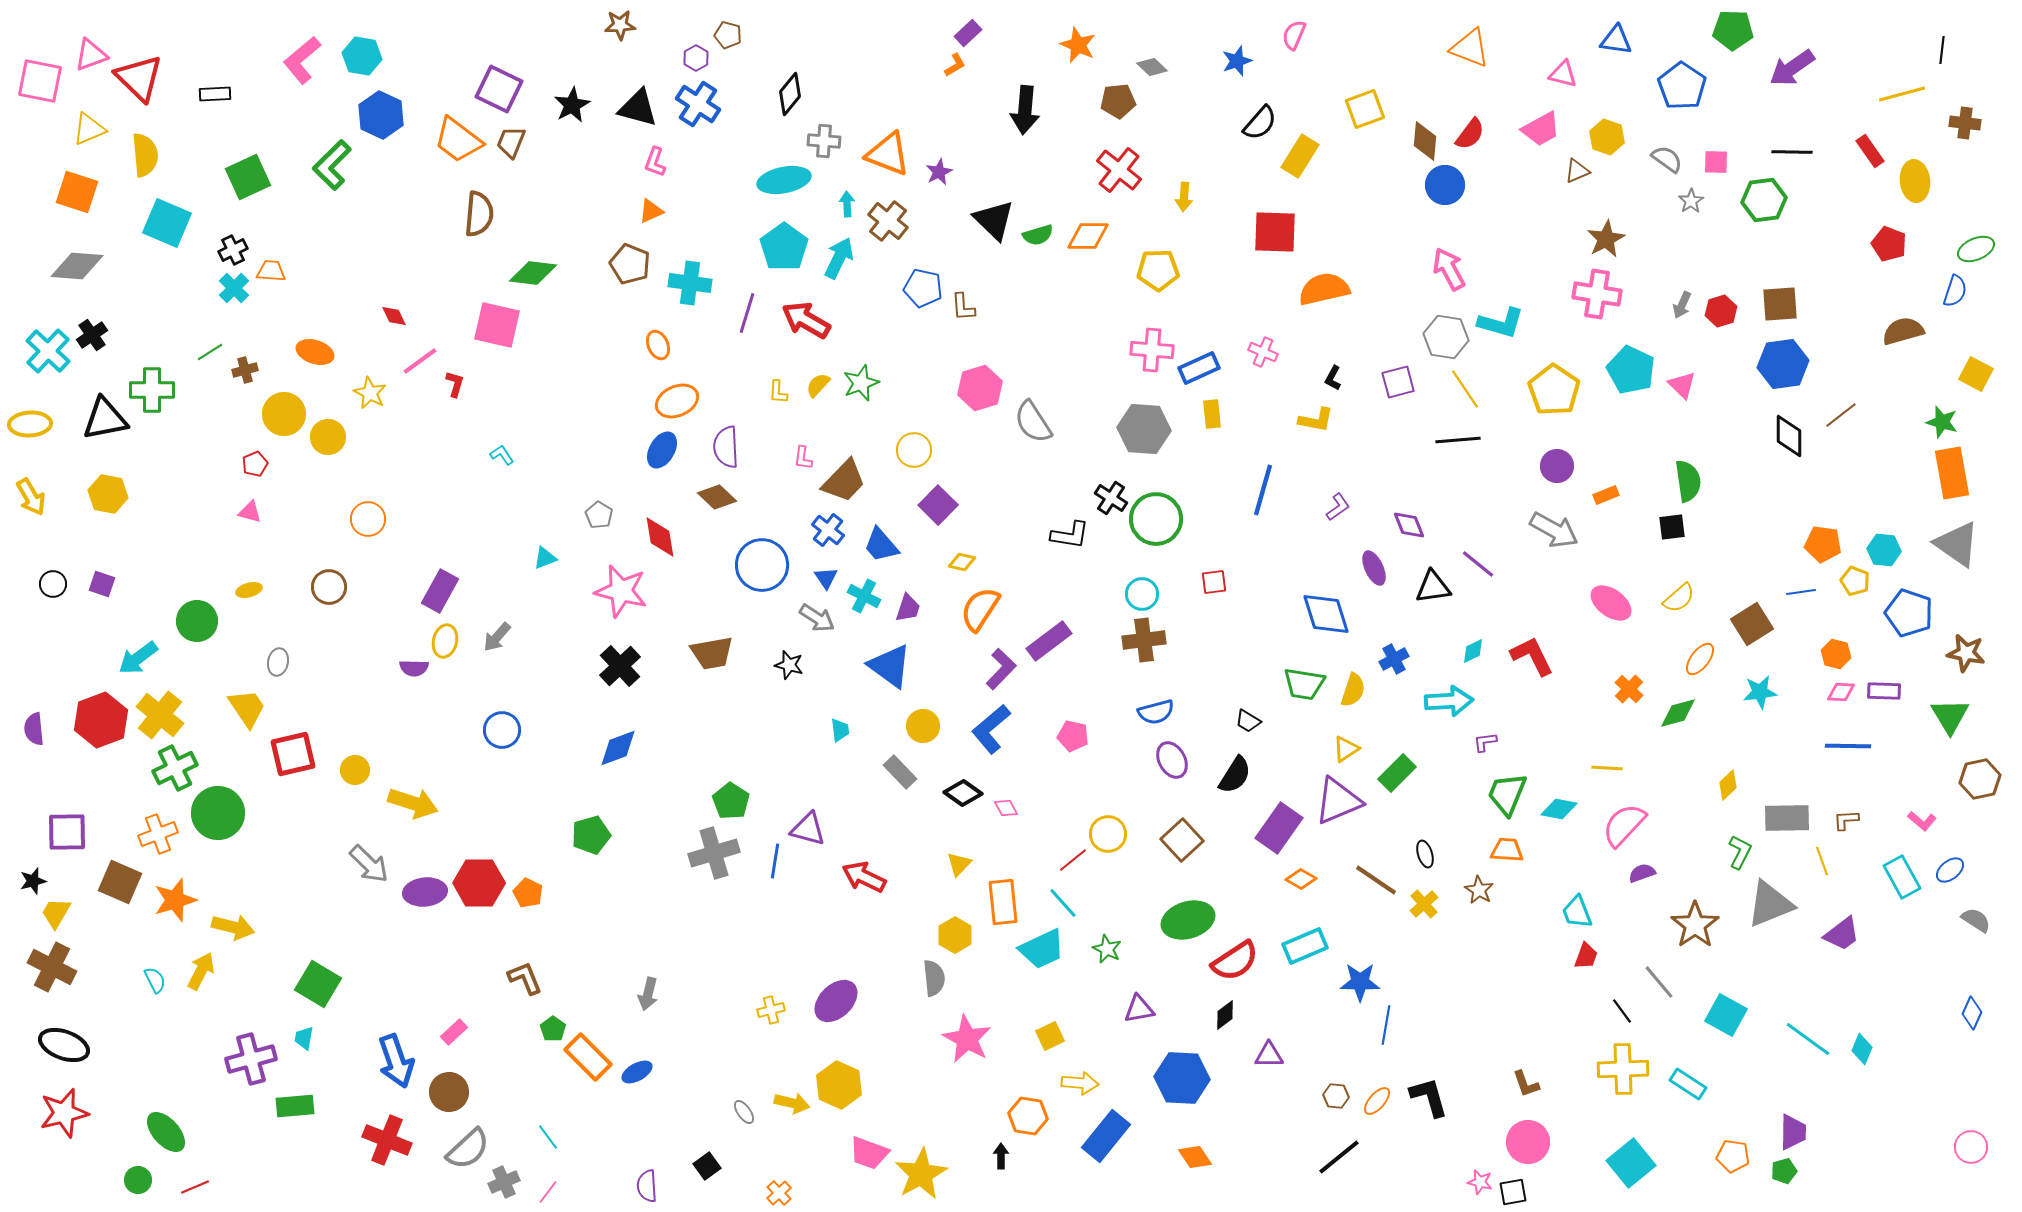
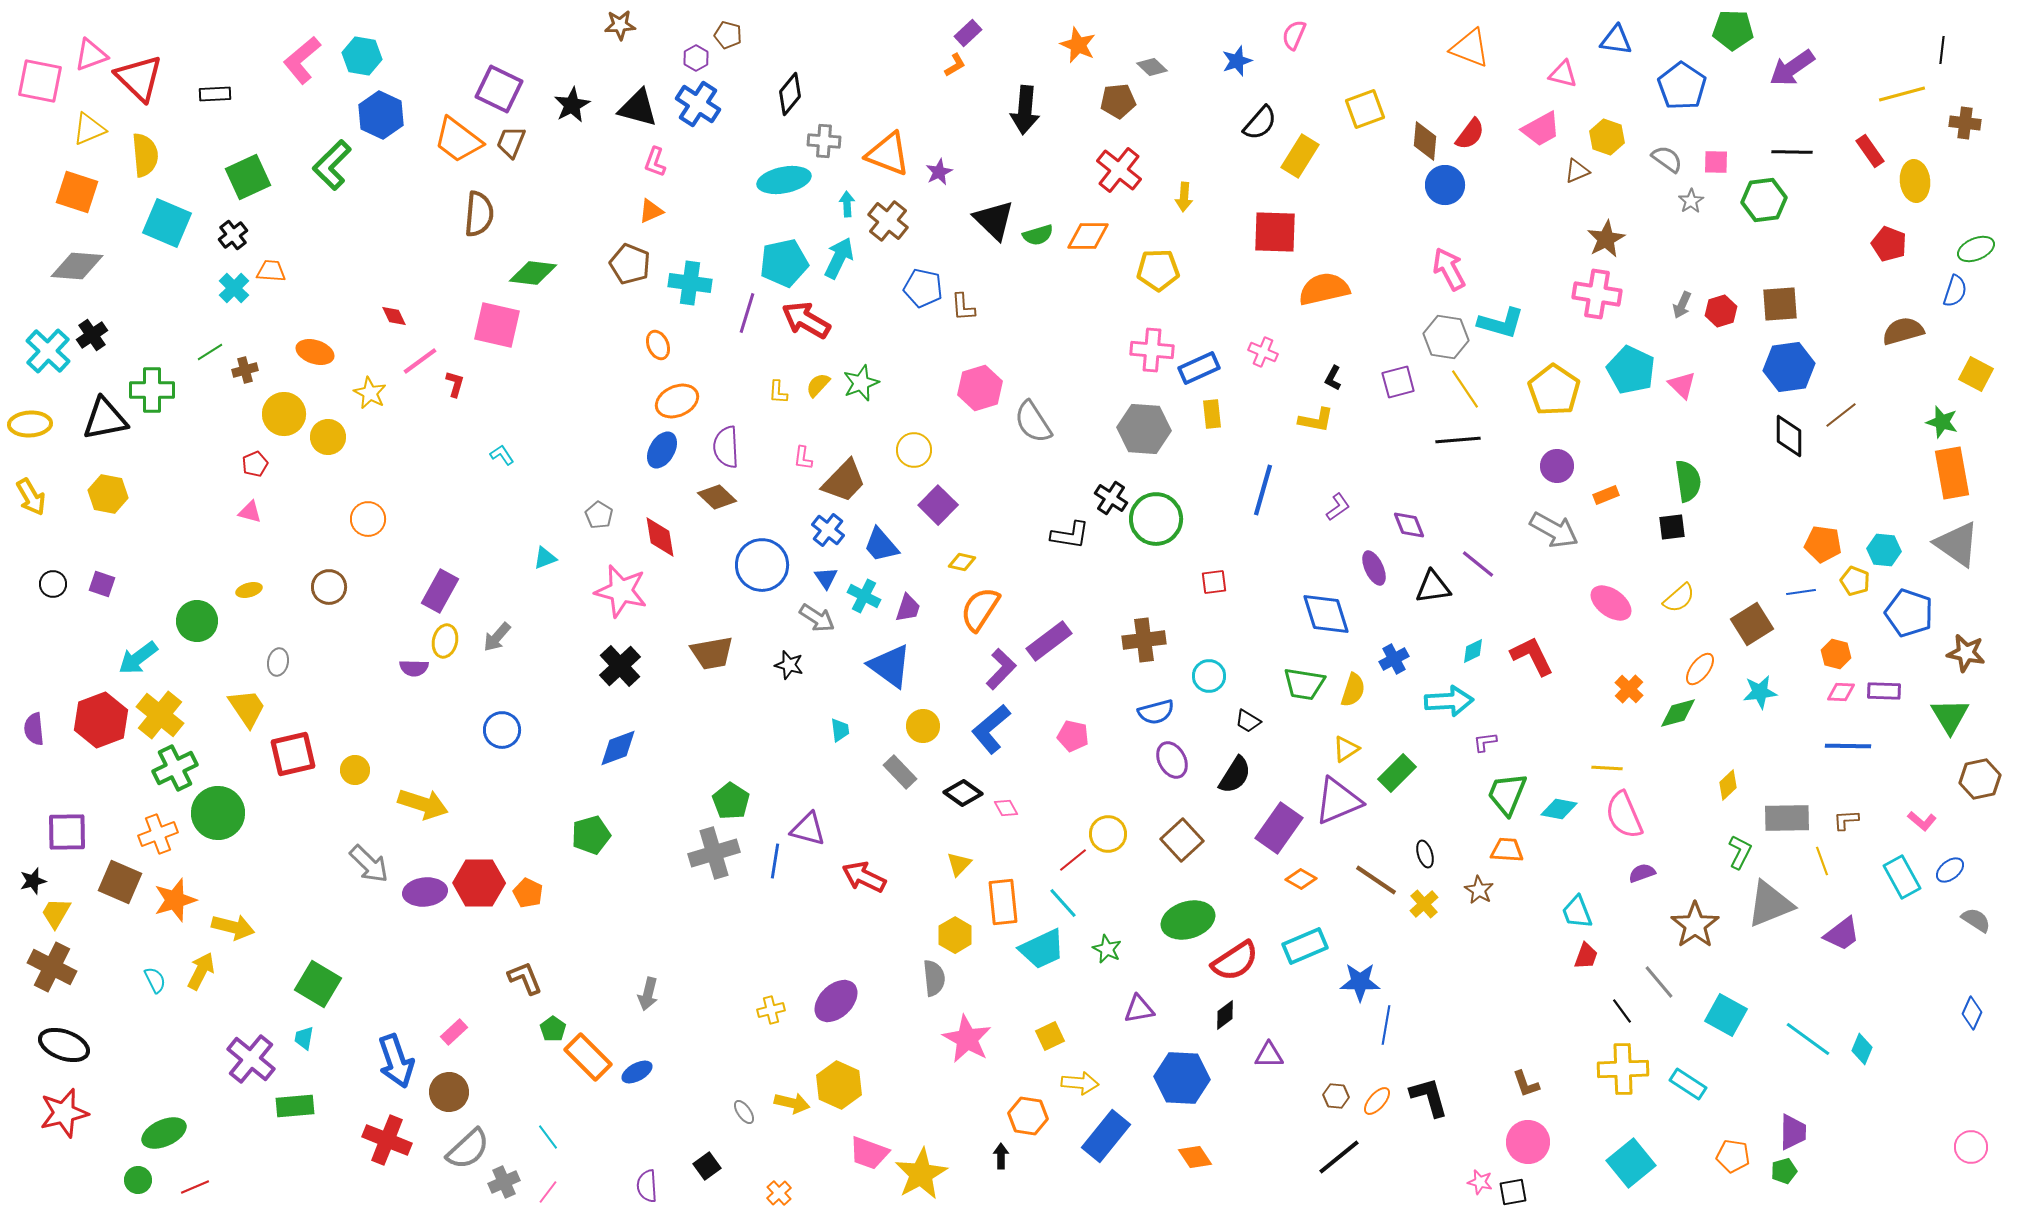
cyan pentagon at (784, 247): moved 16 px down; rotated 24 degrees clockwise
black cross at (233, 250): moved 15 px up; rotated 12 degrees counterclockwise
blue hexagon at (1783, 364): moved 6 px right, 3 px down
cyan circle at (1142, 594): moved 67 px right, 82 px down
orange ellipse at (1700, 659): moved 10 px down
yellow arrow at (413, 803): moved 10 px right, 1 px down
pink semicircle at (1624, 825): moved 10 px up; rotated 66 degrees counterclockwise
purple cross at (251, 1059): rotated 36 degrees counterclockwise
green ellipse at (166, 1132): moved 2 px left, 1 px down; rotated 72 degrees counterclockwise
